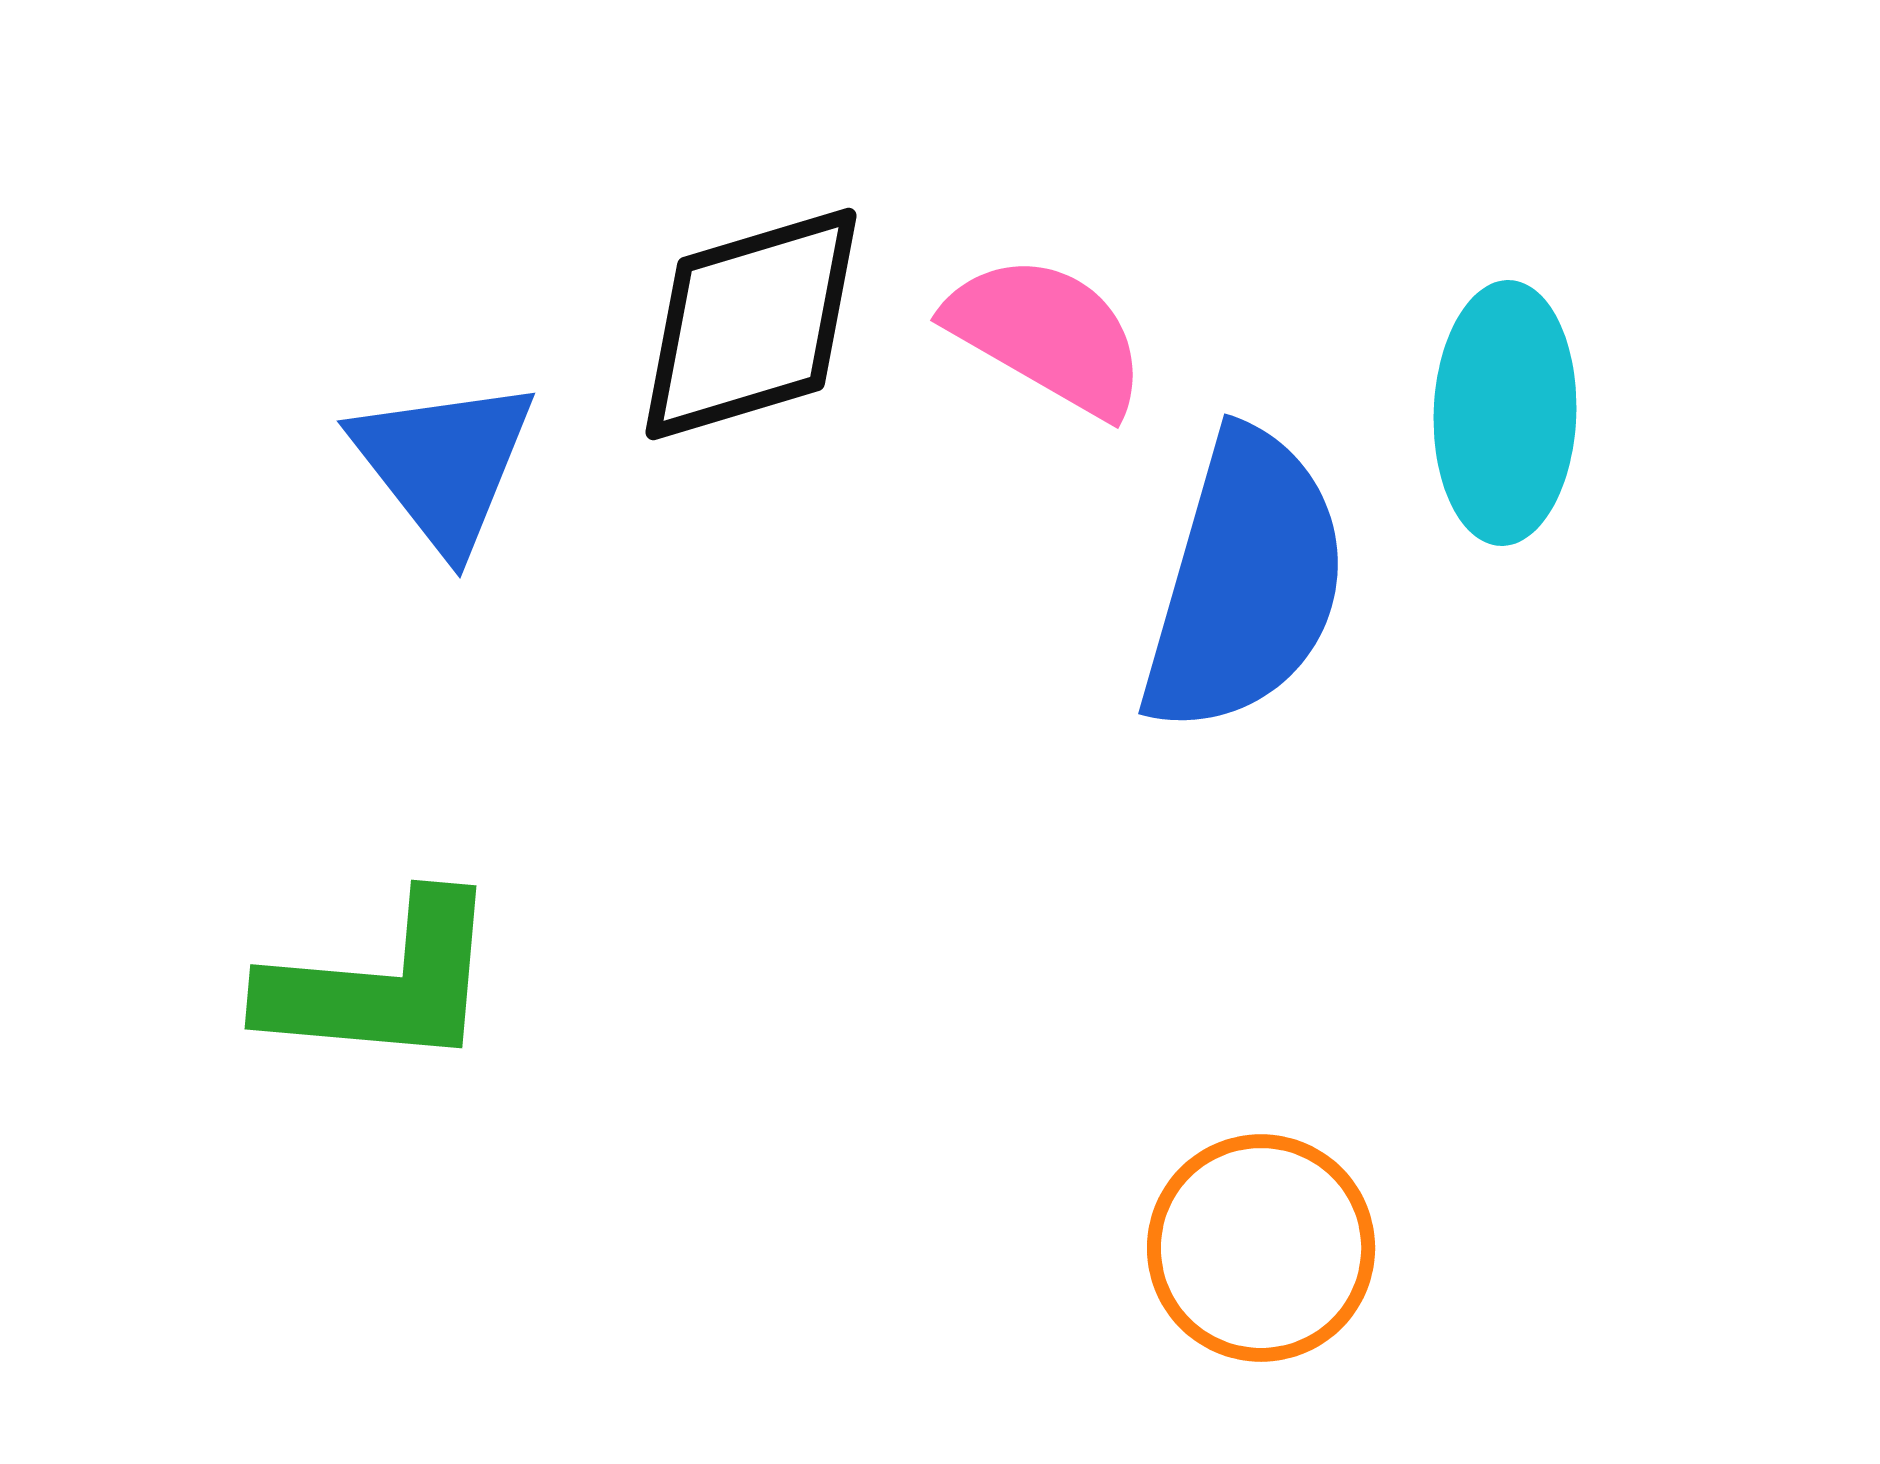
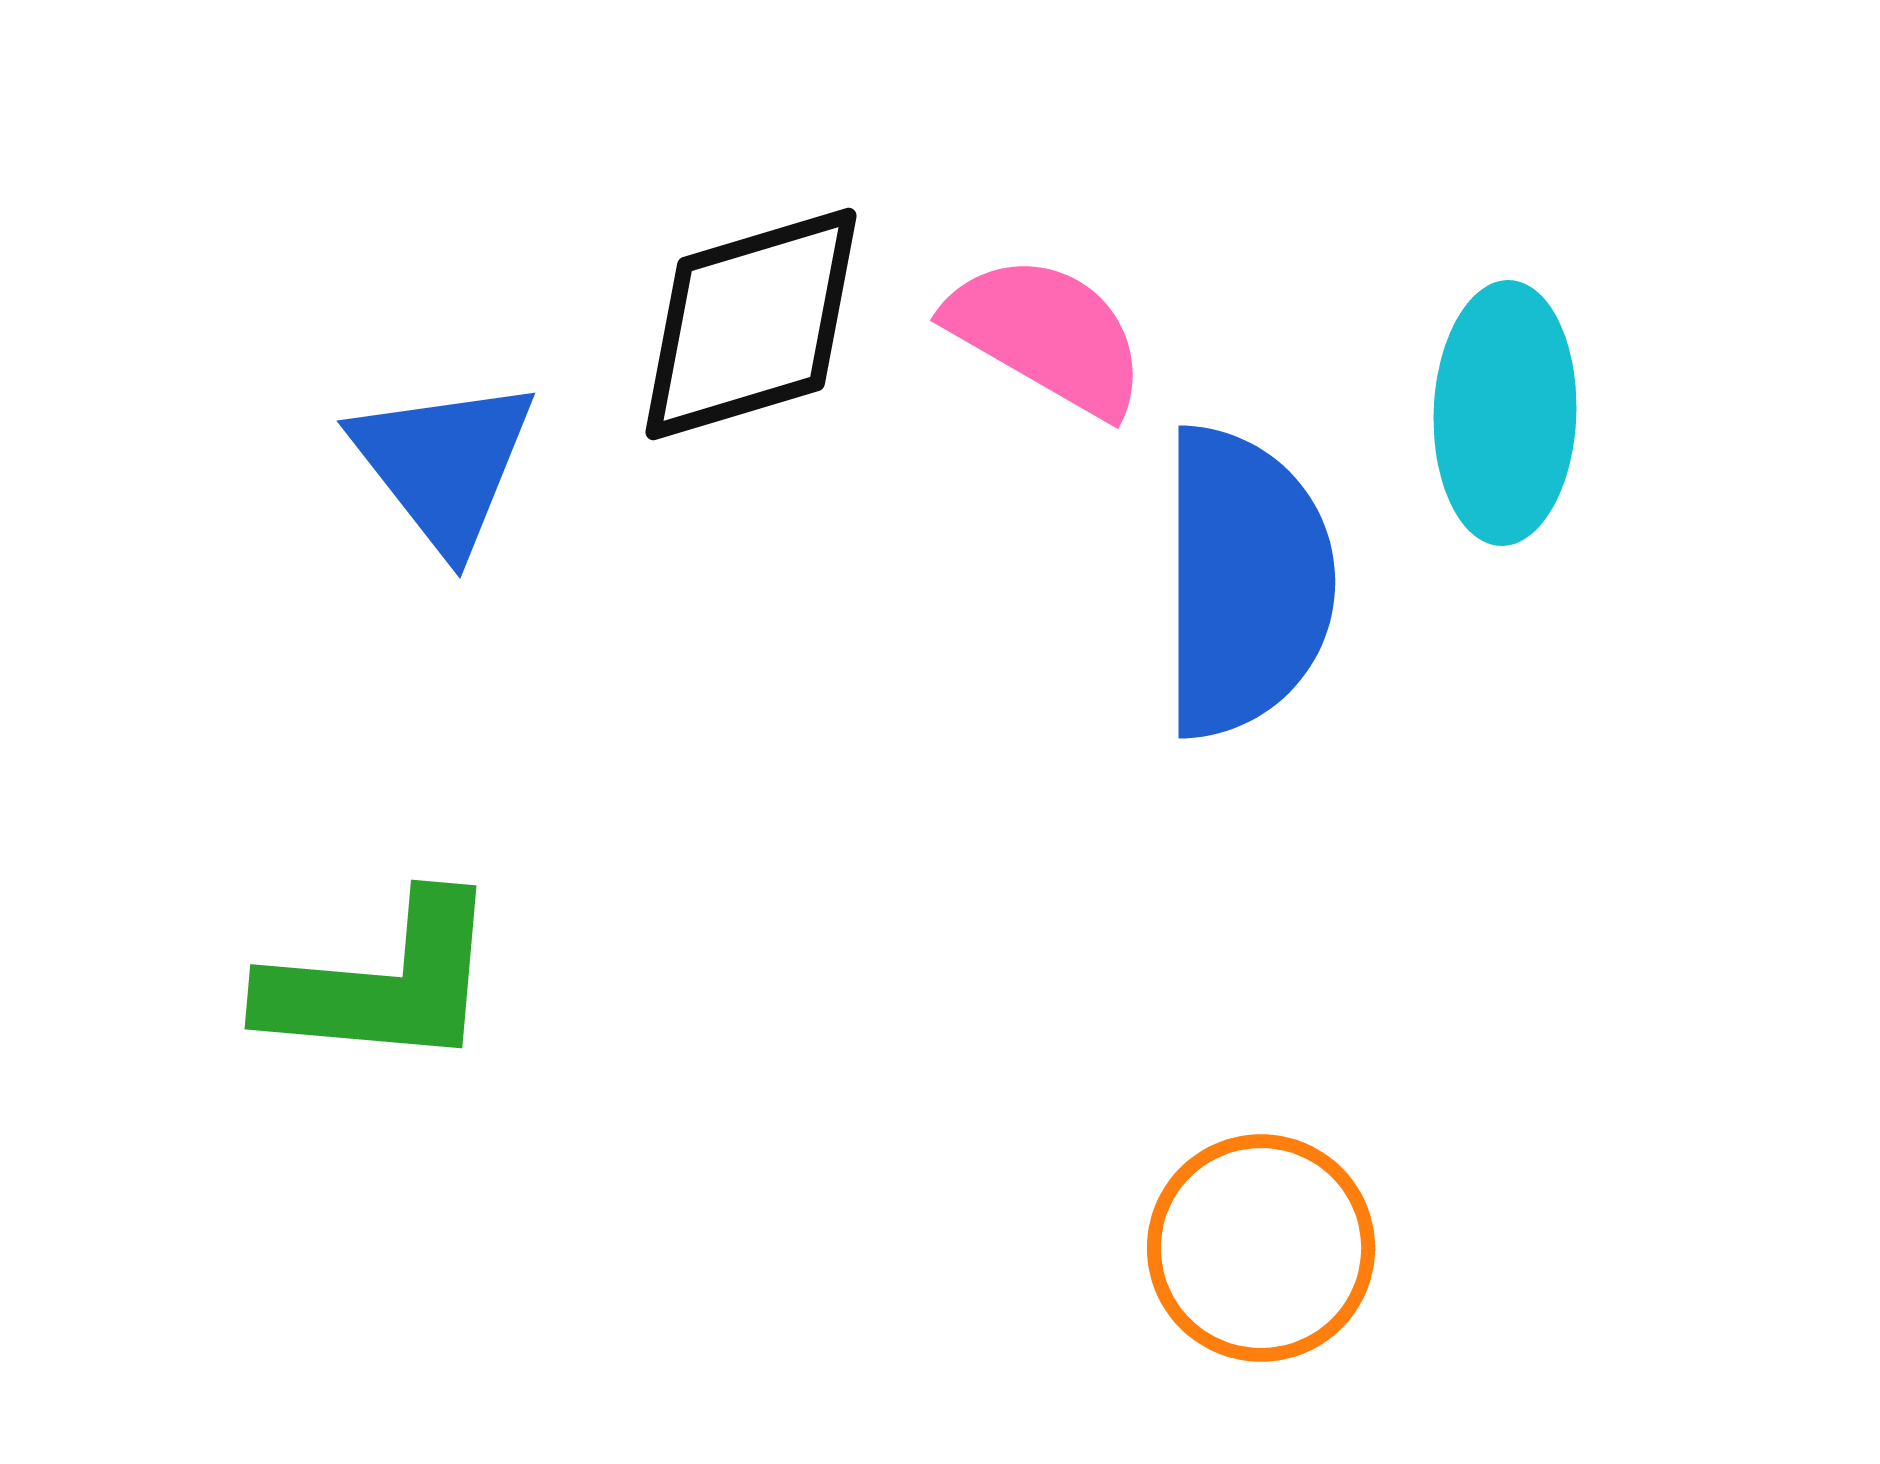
blue semicircle: rotated 16 degrees counterclockwise
